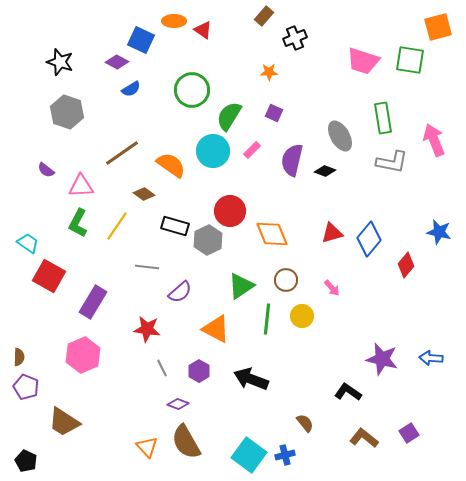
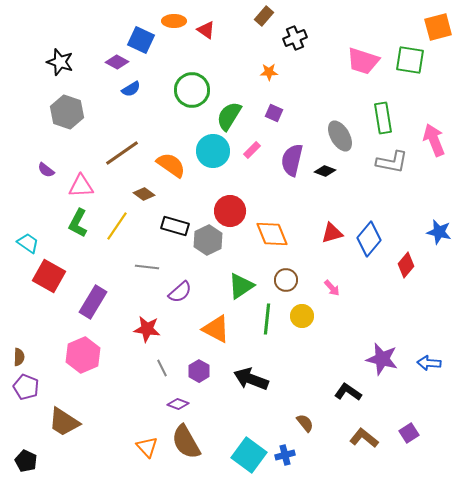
red triangle at (203, 30): moved 3 px right
blue arrow at (431, 358): moved 2 px left, 5 px down
